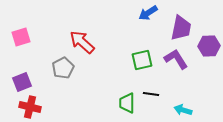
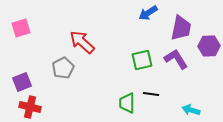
pink square: moved 9 px up
cyan arrow: moved 8 px right
